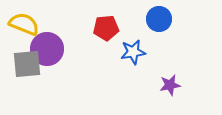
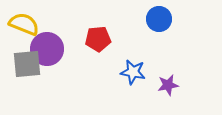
red pentagon: moved 8 px left, 11 px down
blue star: moved 20 px down; rotated 20 degrees clockwise
purple star: moved 2 px left
